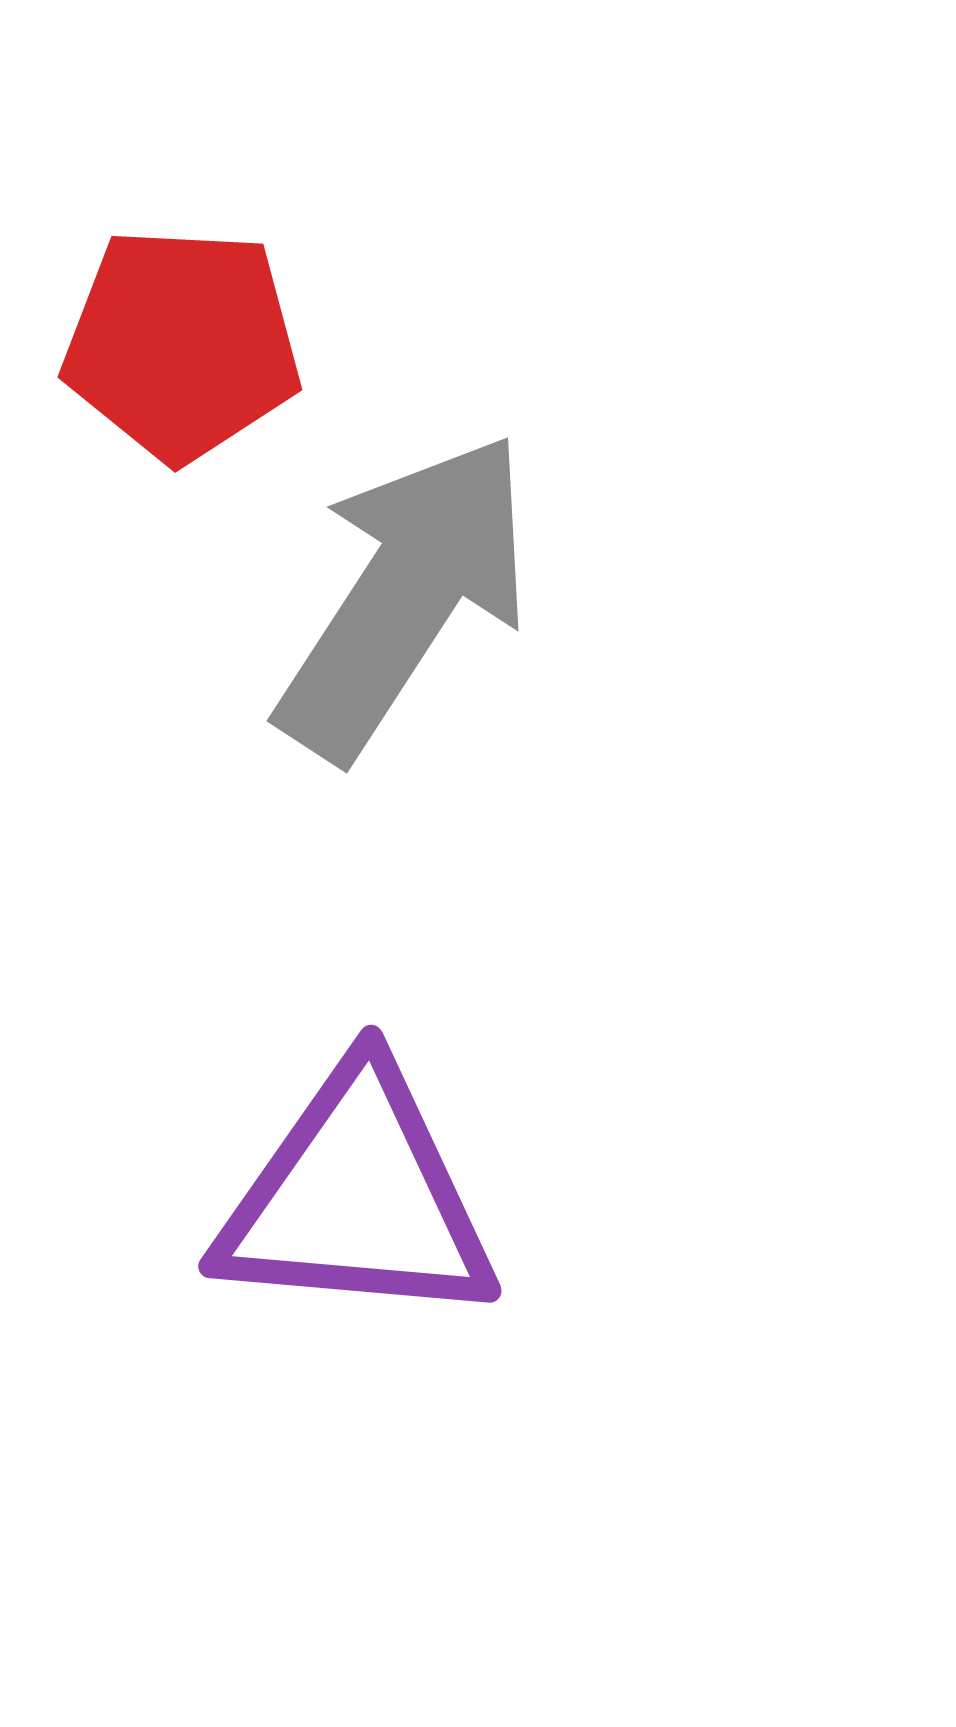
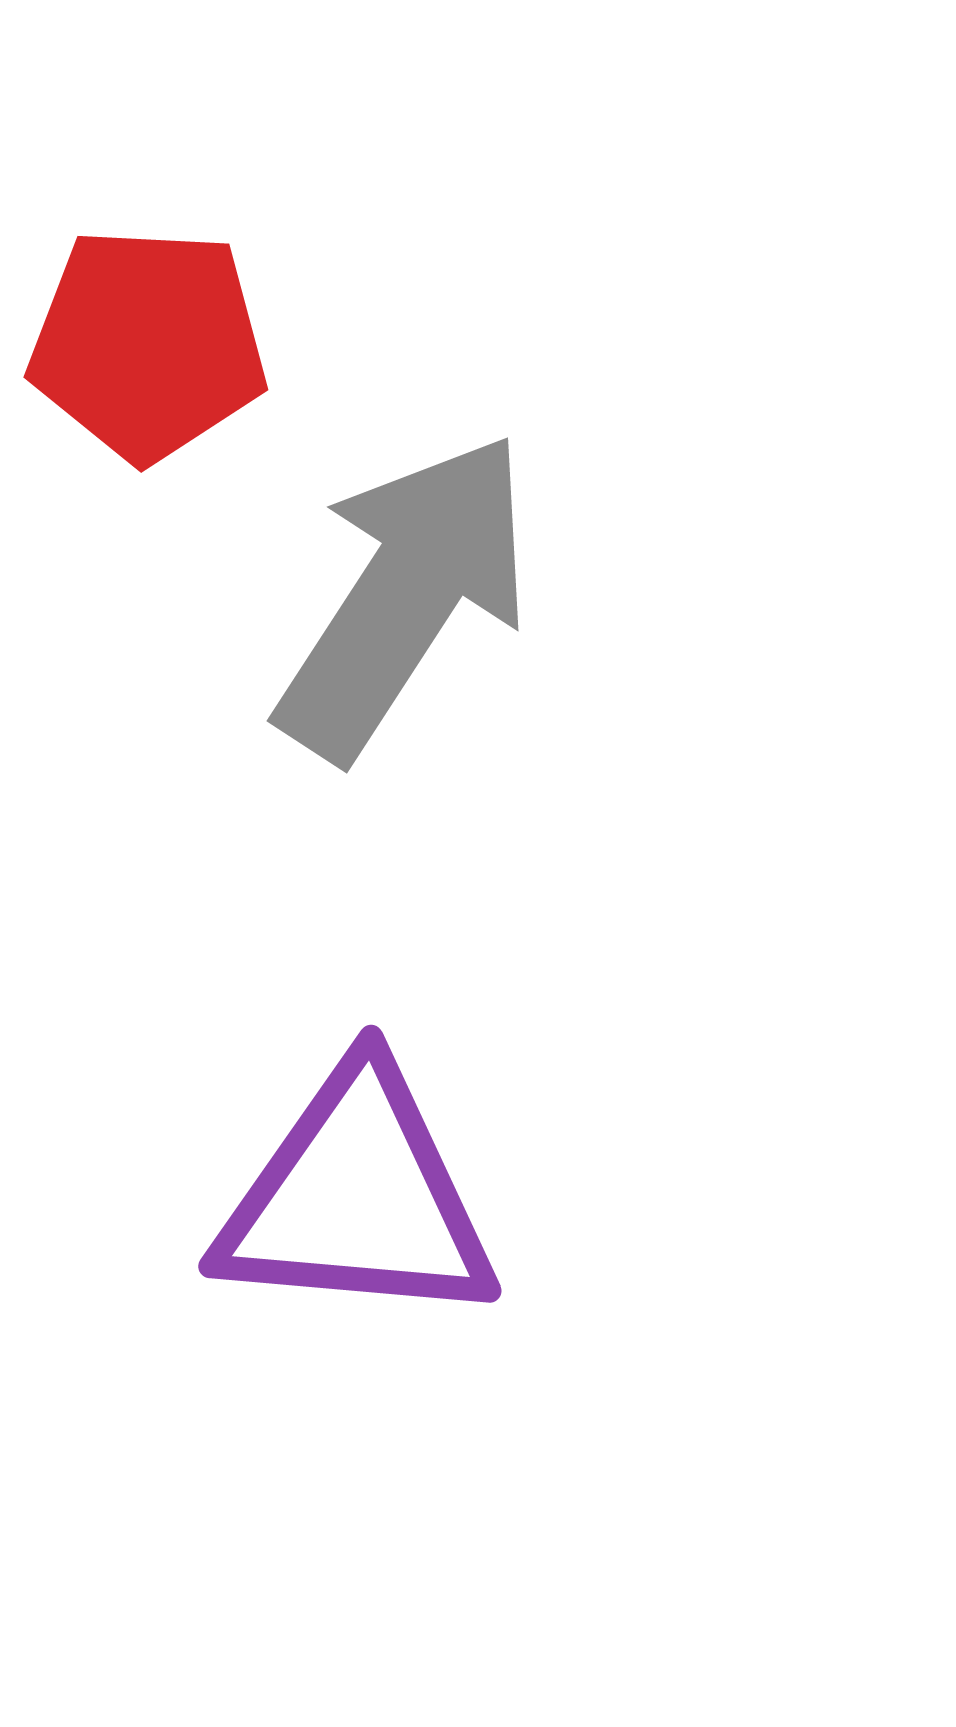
red pentagon: moved 34 px left
